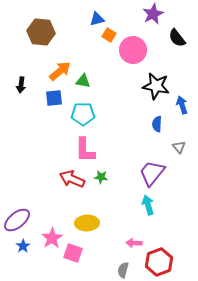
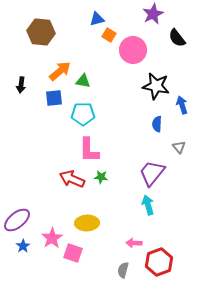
pink L-shape: moved 4 px right
